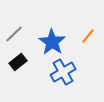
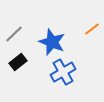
orange line: moved 4 px right, 7 px up; rotated 14 degrees clockwise
blue star: rotated 12 degrees counterclockwise
